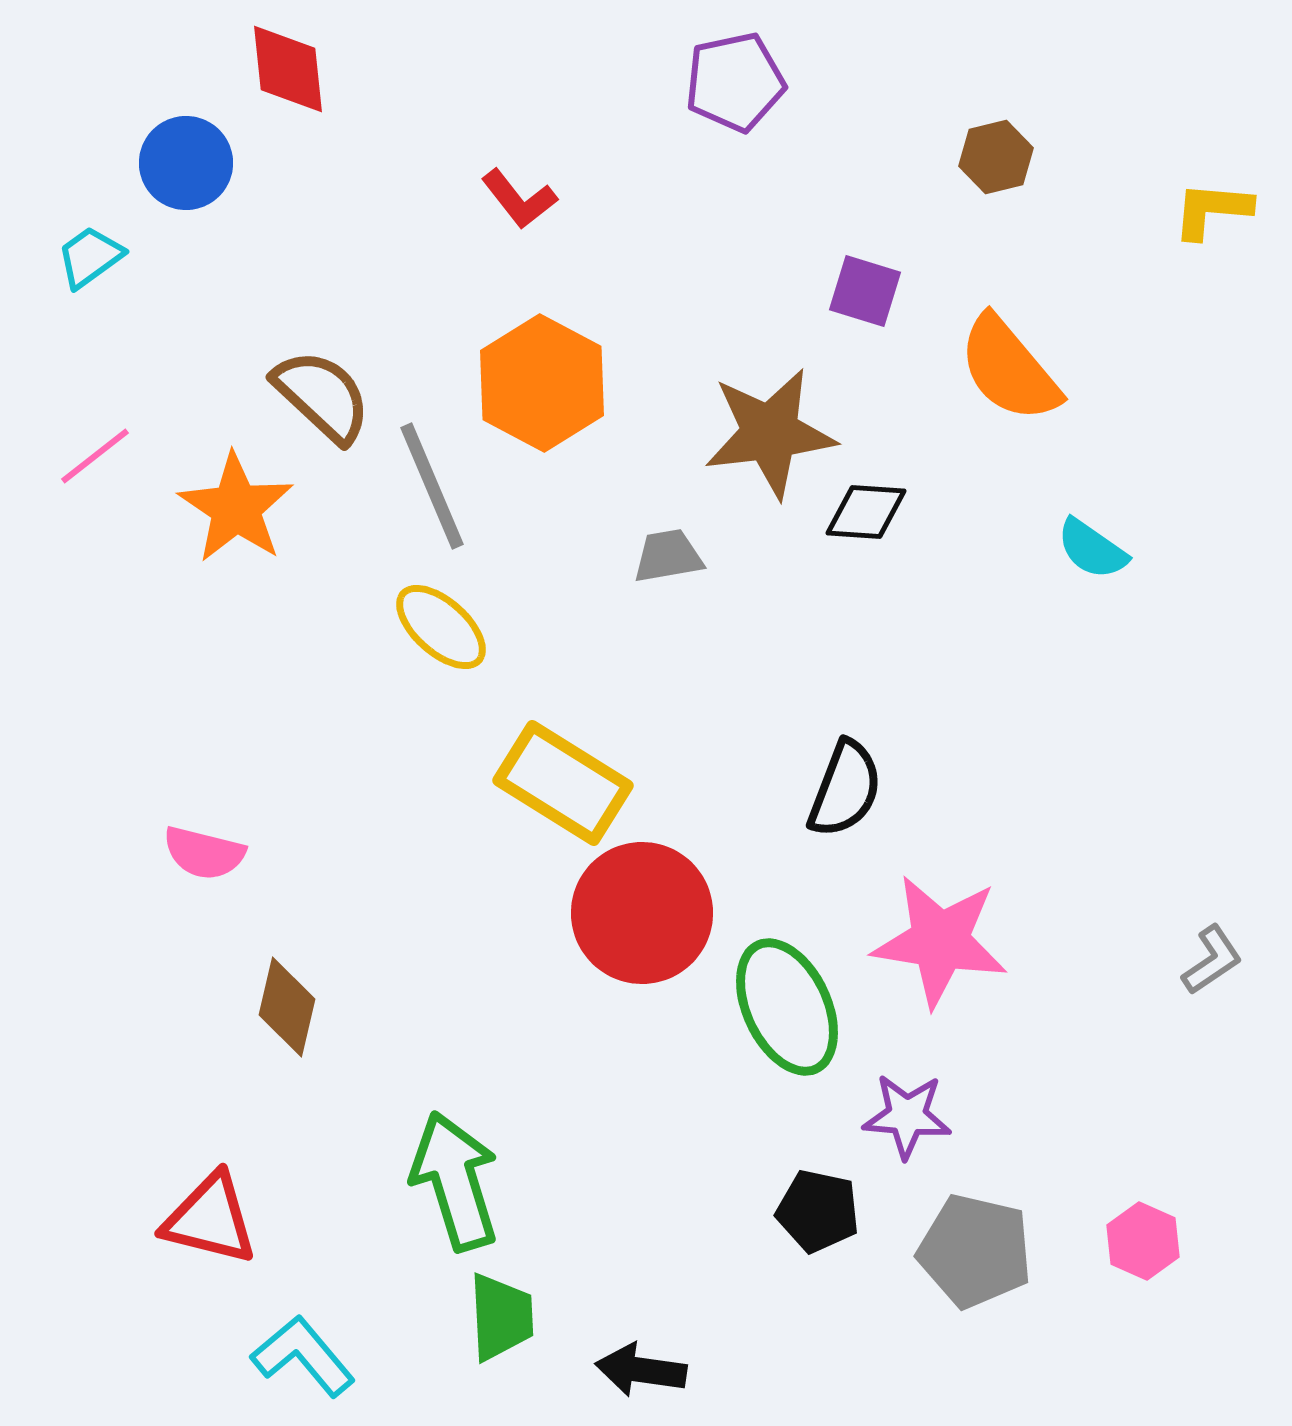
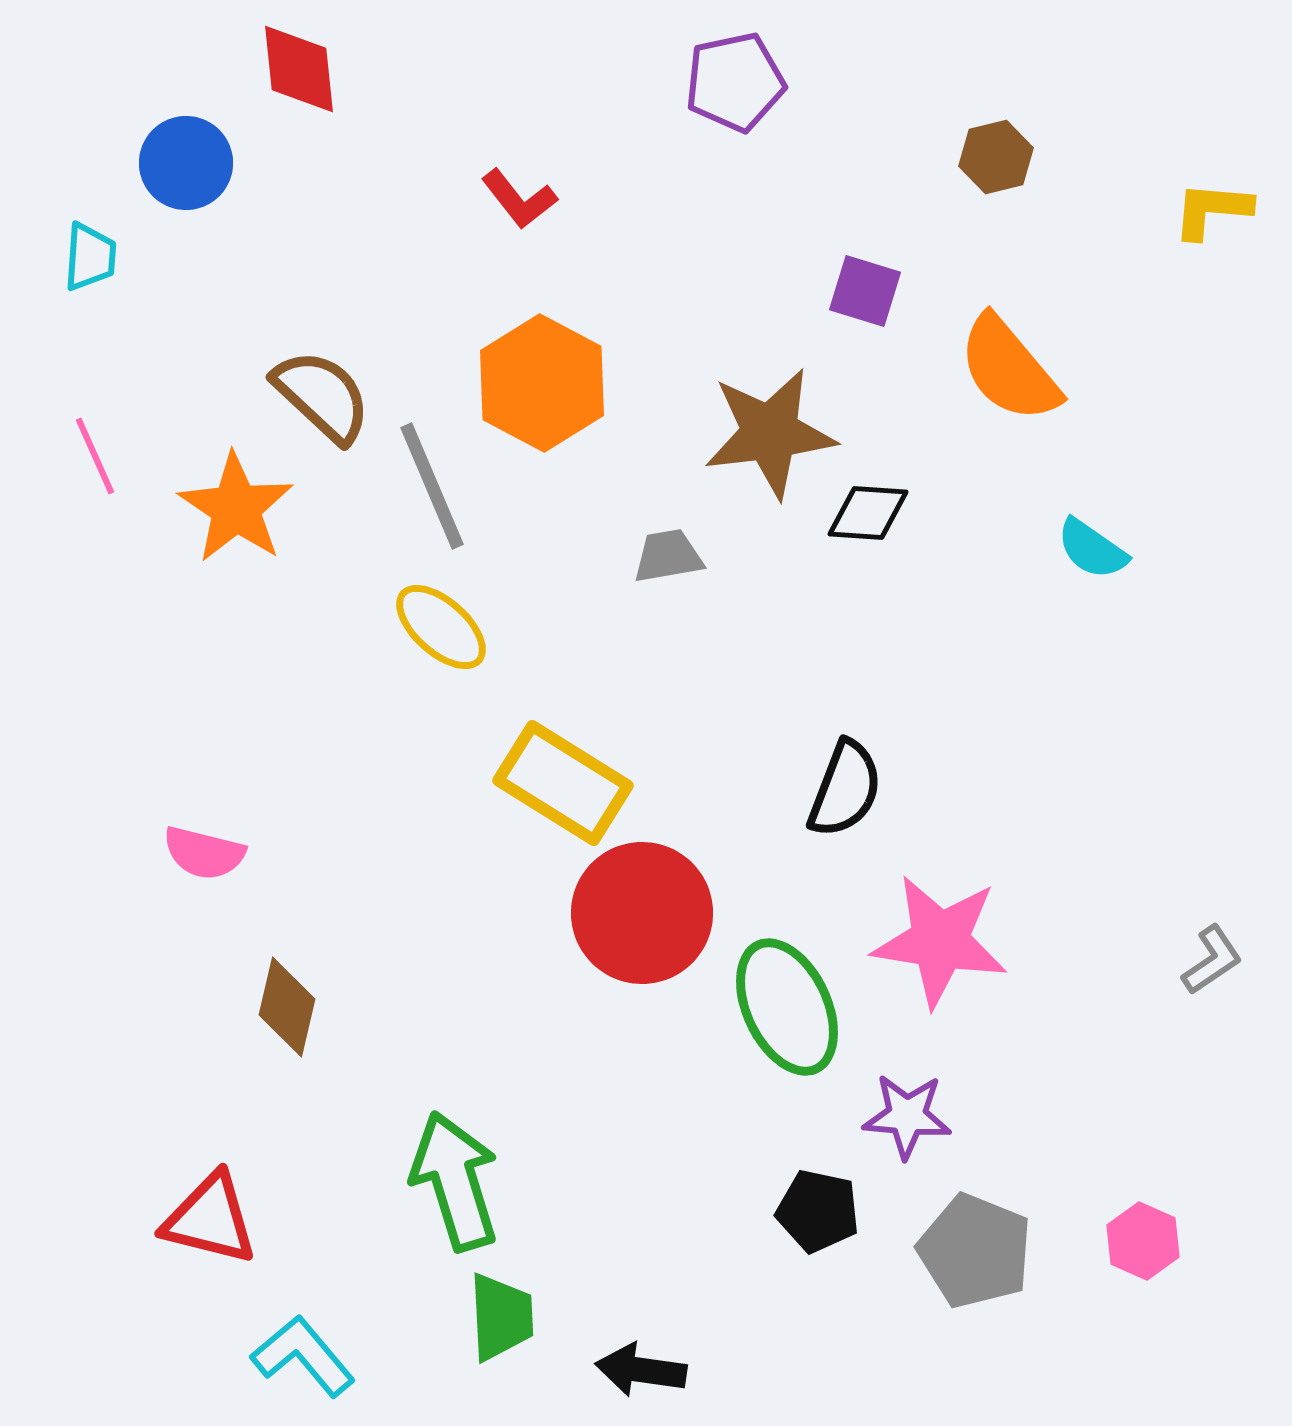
red diamond: moved 11 px right
cyan trapezoid: rotated 130 degrees clockwise
pink line: rotated 76 degrees counterclockwise
black diamond: moved 2 px right, 1 px down
gray pentagon: rotated 9 degrees clockwise
